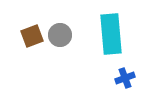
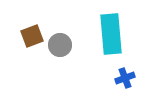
gray circle: moved 10 px down
